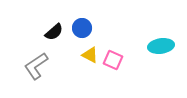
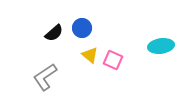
black semicircle: moved 1 px down
yellow triangle: rotated 12 degrees clockwise
gray L-shape: moved 9 px right, 11 px down
